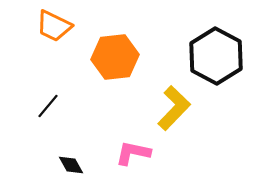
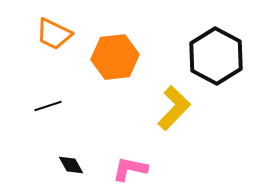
orange trapezoid: moved 8 px down
black line: rotated 32 degrees clockwise
pink L-shape: moved 3 px left, 16 px down
